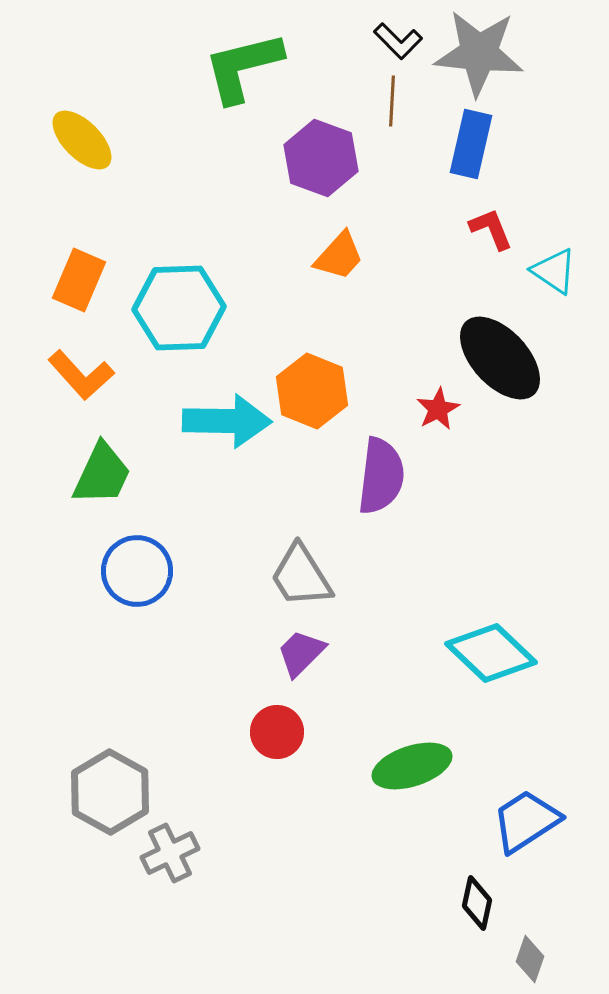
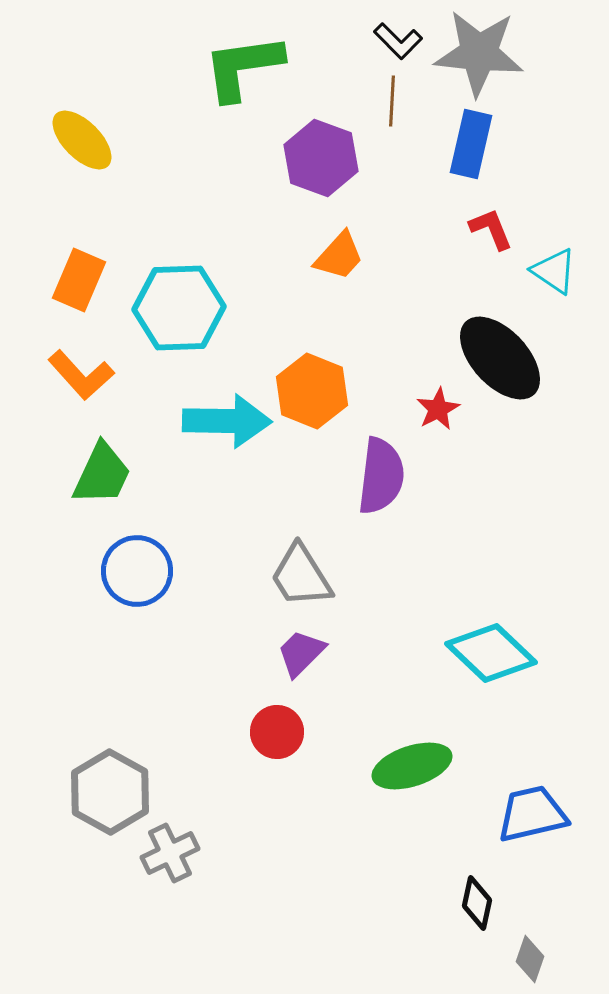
green L-shape: rotated 6 degrees clockwise
blue trapezoid: moved 6 px right, 7 px up; rotated 20 degrees clockwise
